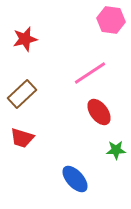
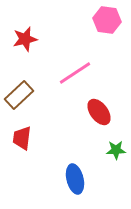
pink hexagon: moved 4 px left
pink line: moved 15 px left
brown rectangle: moved 3 px left, 1 px down
red trapezoid: rotated 80 degrees clockwise
blue ellipse: rotated 28 degrees clockwise
